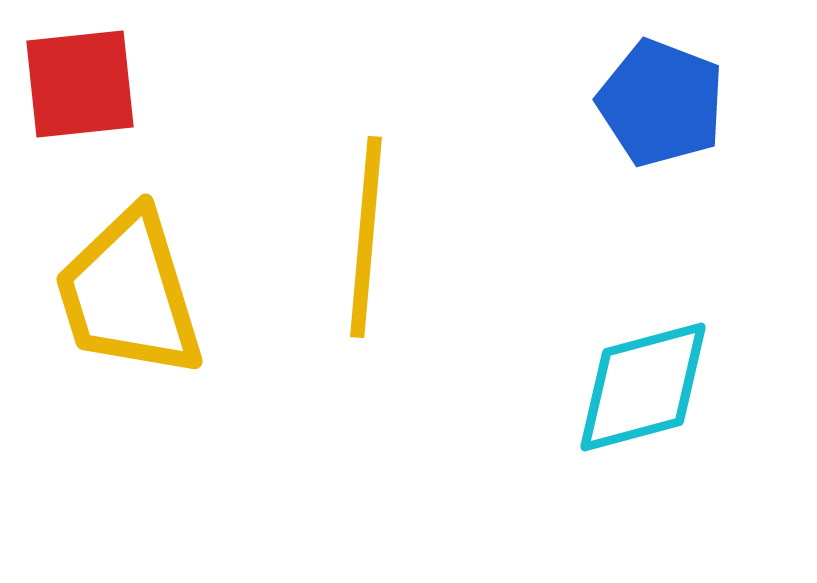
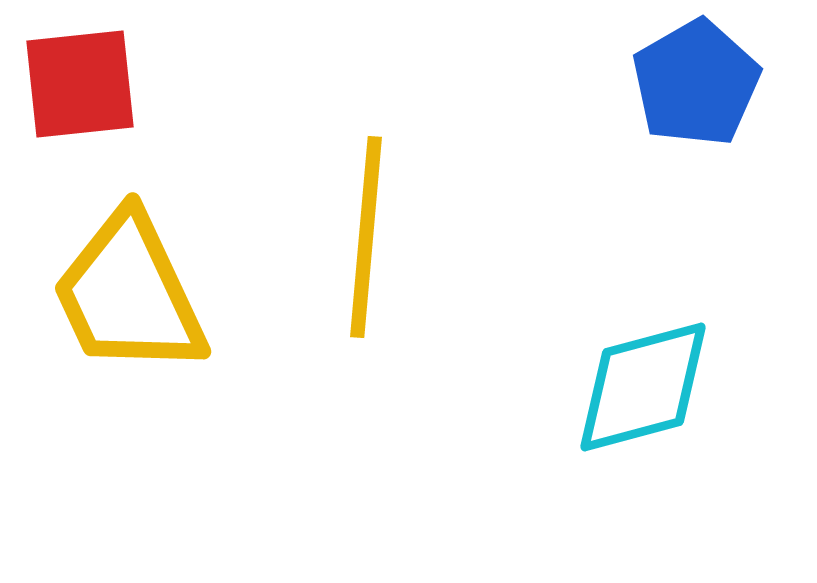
blue pentagon: moved 35 px right, 20 px up; rotated 21 degrees clockwise
yellow trapezoid: rotated 8 degrees counterclockwise
